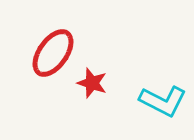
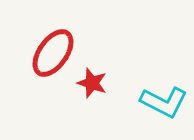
cyan L-shape: moved 1 px right, 1 px down
